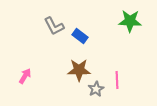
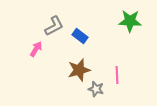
gray L-shape: rotated 90 degrees counterclockwise
brown star: rotated 15 degrees counterclockwise
pink arrow: moved 11 px right, 27 px up
pink line: moved 5 px up
gray star: rotated 28 degrees counterclockwise
